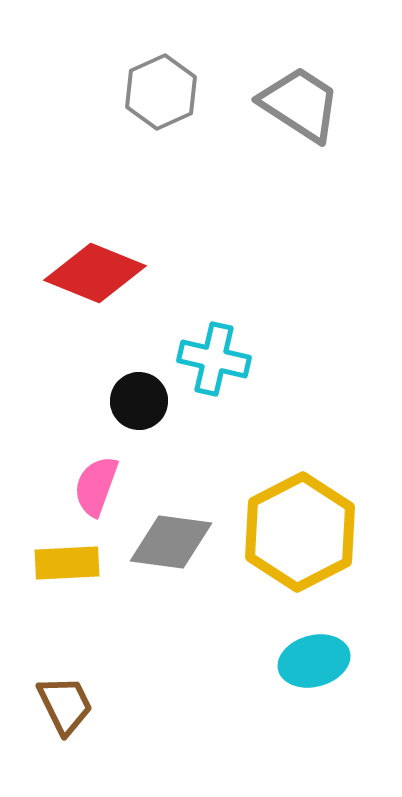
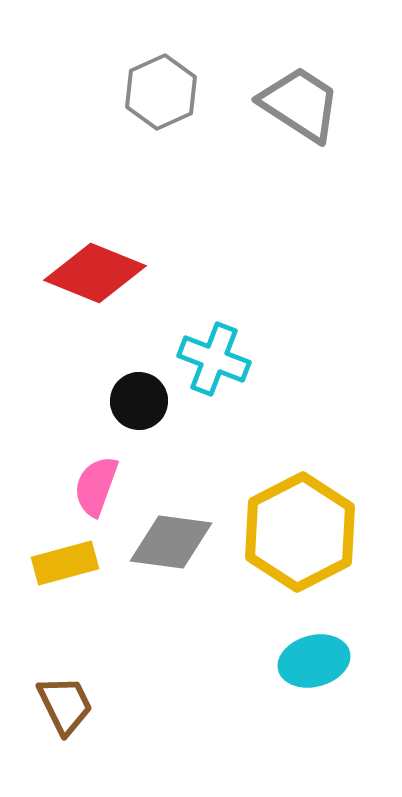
cyan cross: rotated 8 degrees clockwise
yellow rectangle: moved 2 px left; rotated 12 degrees counterclockwise
